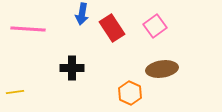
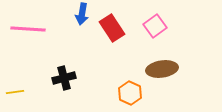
black cross: moved 8 px left, 10 px down; rotated 15 degrees counterclockwise
